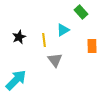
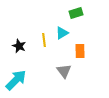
green rectangle: moved 5 px left, 1 px down; rotated 64 degrees counterclockwise
cyan triangle: moved 1 px left, 3 px down
black star: moved 9 px down; rotated 24 degrees counterclockwise
orange rectangle: moved 12 px left, 5 px down
gray triangle: moved 9 px right, 11 px down
